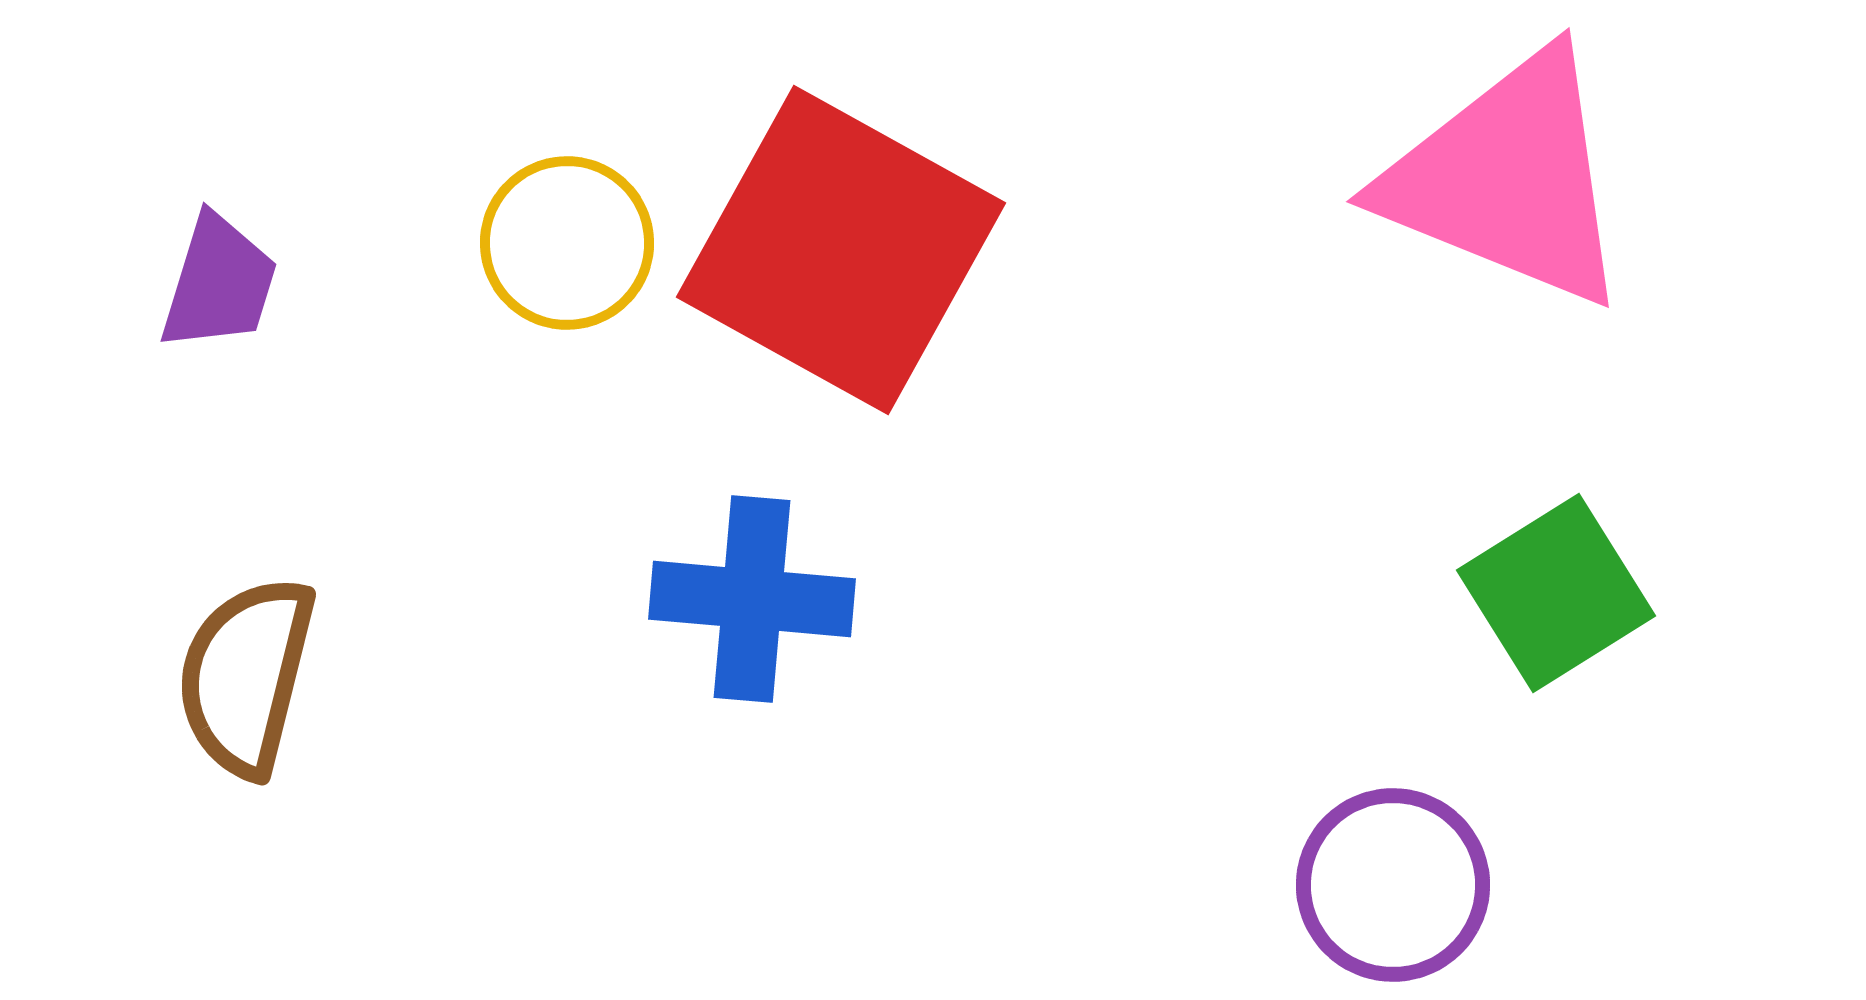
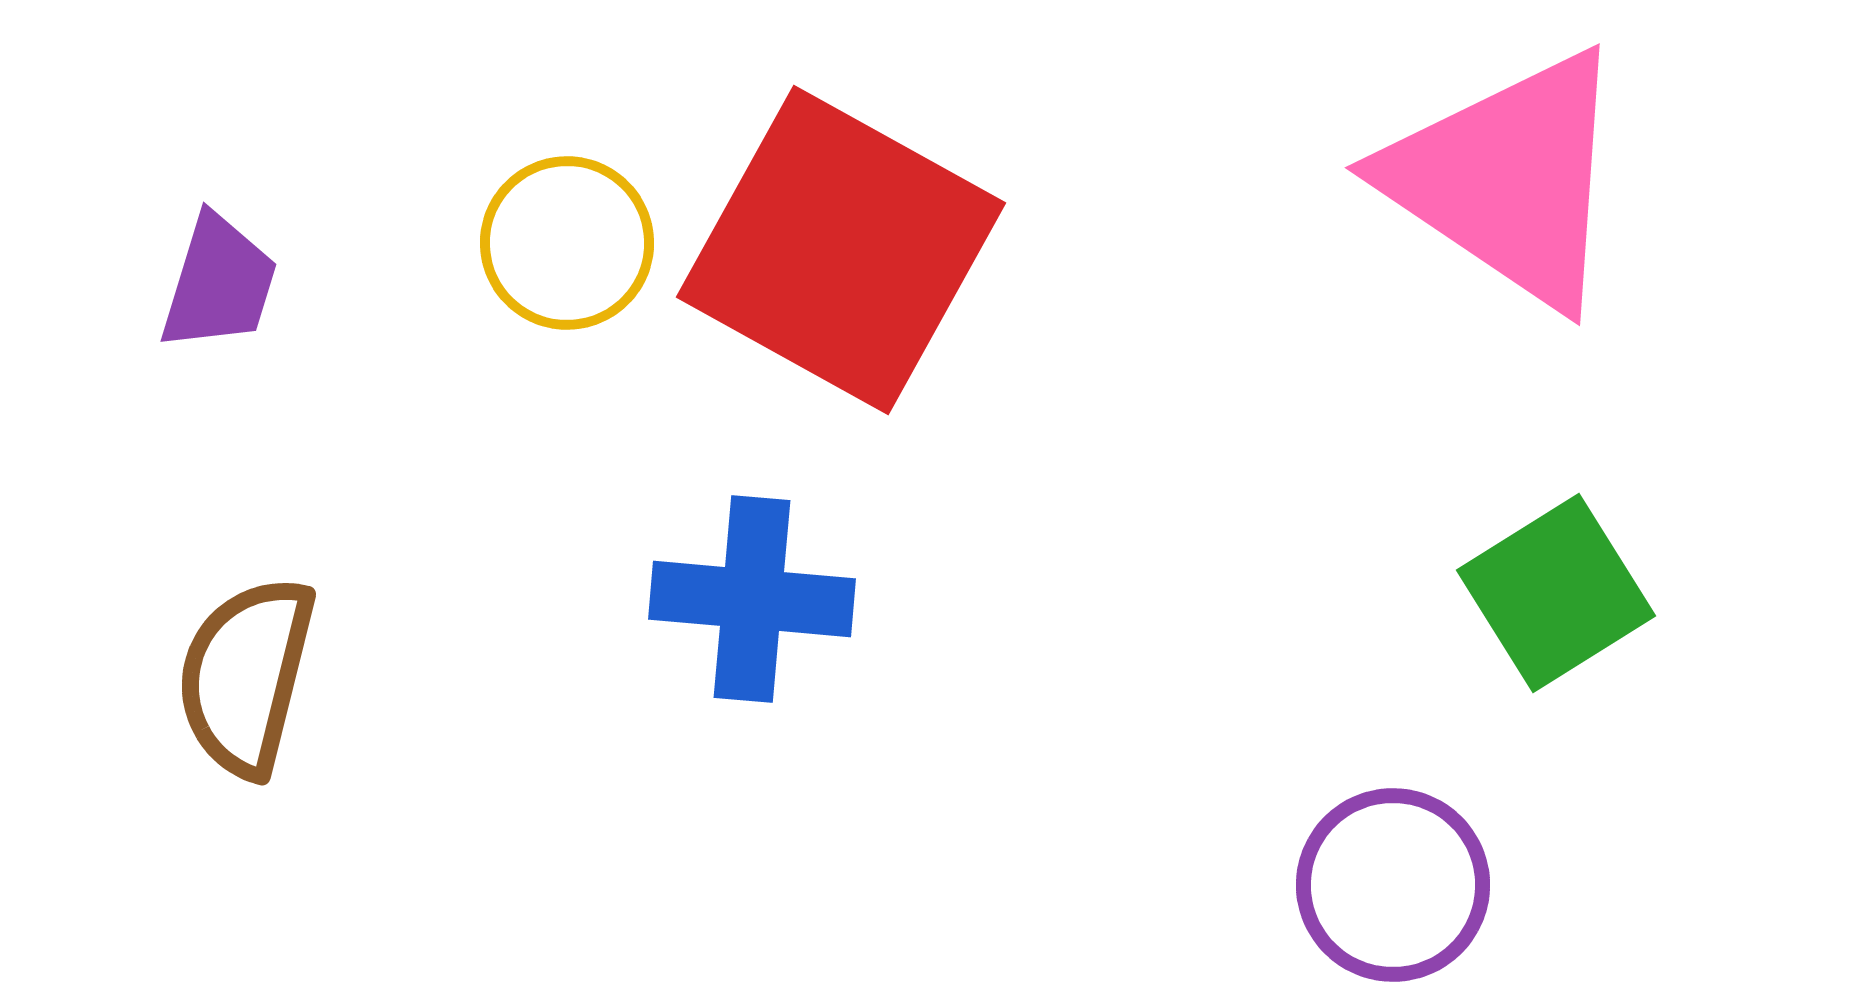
pink triangle: rotated 12 degrees clockwise
